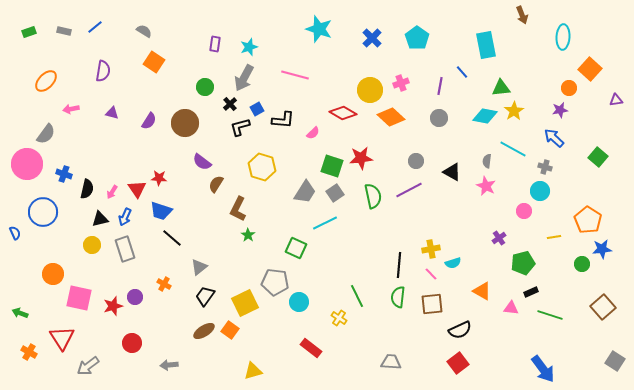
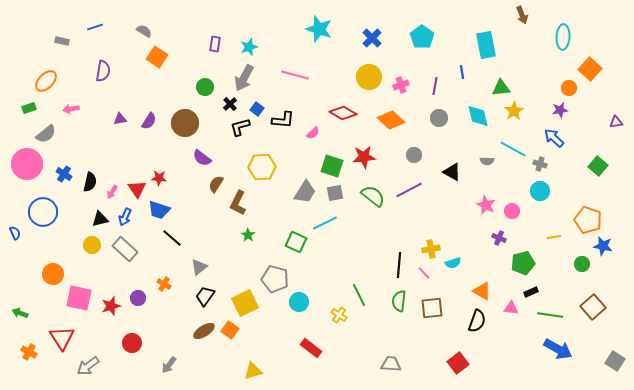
blue line at (95, 27): rotated 21 degrees clockwise
gray rectangle at (64, 31): moved 2 px left, 10 px down
green rectangle at (29, 32): moved 76 px down
cyan pentagon at (417, 38): moved 5 px right, 1 px up
orange square at (154, 62): moved 3 px right, 5 px up
blue line at (462, 72): rotated 32 degrees clockwise
pink cross at (401, 83): moved 2 px down
purple line at (440, 86): moved 5 px left
yellow circle at (370, 90): moved 1 px left, 13 px up
purple triangle at (616, 100): moved 22 px down
blue square at (257, 109): rotated 24 degrees counterclockwise
purple triangle at (112, 113): moved 8 px right, 6 px down; rotated 24 degrees counterclockwise
cyan diamond at (485, 116): moved 7 px left; rotated 65 degrees clockwise
orange diamond at (391, 117): moved 3 px down
gray semicircle at (46, 134): rotated 15 degrees clockwise
green square at (598, 157): moved 9 px down
red star at (361, 158): moved 3 px right, 1 px up
gray circle at (416, 161): moved 2 px left, 6 px up
gray semicircle at (487, 161): rotated 96 degrees counterclockwise
purple semicircle at (202, 162): moved 4 px up
yellow hexagon at (262, 167): rotated 20 degrees counterclockwise
gray cross at (545, 167): moved 5 px left, 3 px up
blue cross at (64, 174): rotated 14 degrees clockwise
pink star at (486, 186): moved 19 px down
black semicircle at (87, 189): moved 3 px right, 7 px up
gray square at (335, 193): rotated 24 degrees clockwise
green semicircle at (373, 196): rotated 40 degrees counterclockwise
brown L-shape at (238, 209): moved 6 px up
blue trapezoid at (161, 211): moved 2 px left, 1 px up
pink circle at (524, 211): moved 12 px left
orange pentagon at (588, 220): rotated 12 degrees counterclockwise
purple cross at (499, 238): rotated 32 degrees counterclockwise
green square at (296, 248): moved 6 px up
gray rectangle at (125, 249): rotated 30 degrees counterclockwise
blue star at (602, 249): moved 1 px right, 3 px up; rotated 18 degrees clockwise
pink line at (431, 274): moved 7 px left, 1 px up
gray pentagon at (275, 282): moved 3 px up; rotated 8 degrees clockwise
green line at (357, 296): moved 2 px right, 1 px up
purple circle at (135, 297): moved 3 px right, 1 px down
green semicircle at (398, 297): moved 1 px right, 4 px down
brown square at (432, 304): moved 4 px down
red star at (113, 306): moved 2 px left
brown square at (603, 307): moved 10 px left
green line at (550, 315): rotated 10 degrees counterclockwise
yellow cross at (339, 318): moved 3 px up
black semicircle at (460, 330): moved 17 px right, 9 px up; rotated 45 degrees counterclockwise
gray trapezoid at (391, 362): moved 2 px down
gray arrow at (169, 365): rotated 48 degrees counterclockwise
blue arrow at (543, 369): moved 15 px right, 20 px up; rotated 24 degrees counterclockwise
